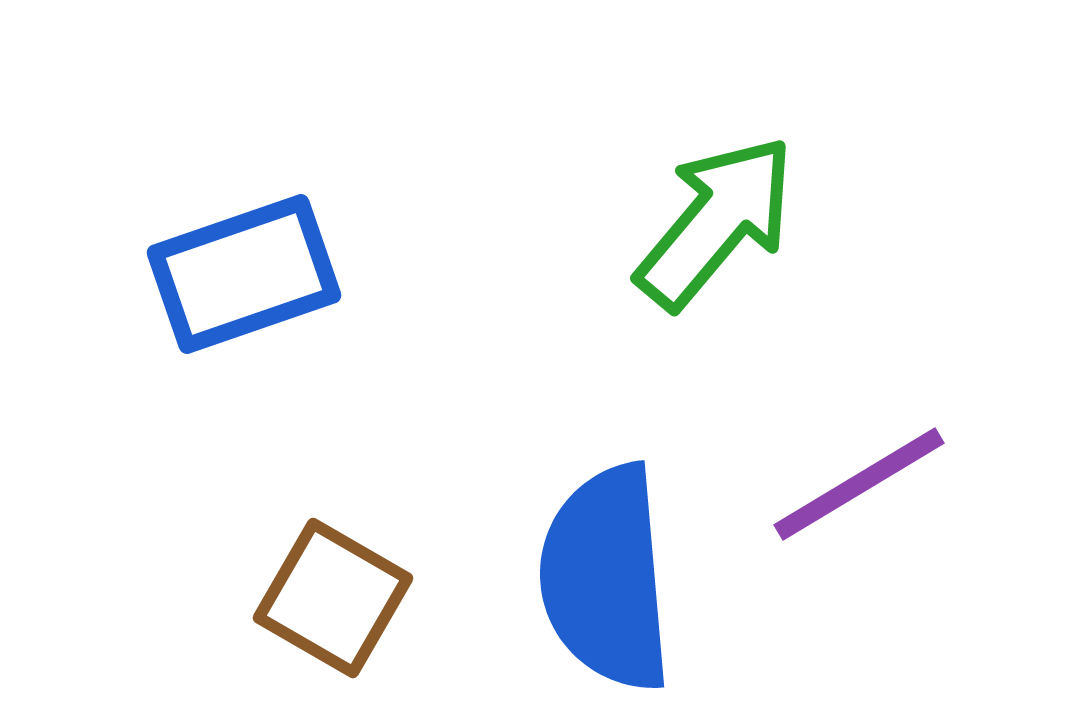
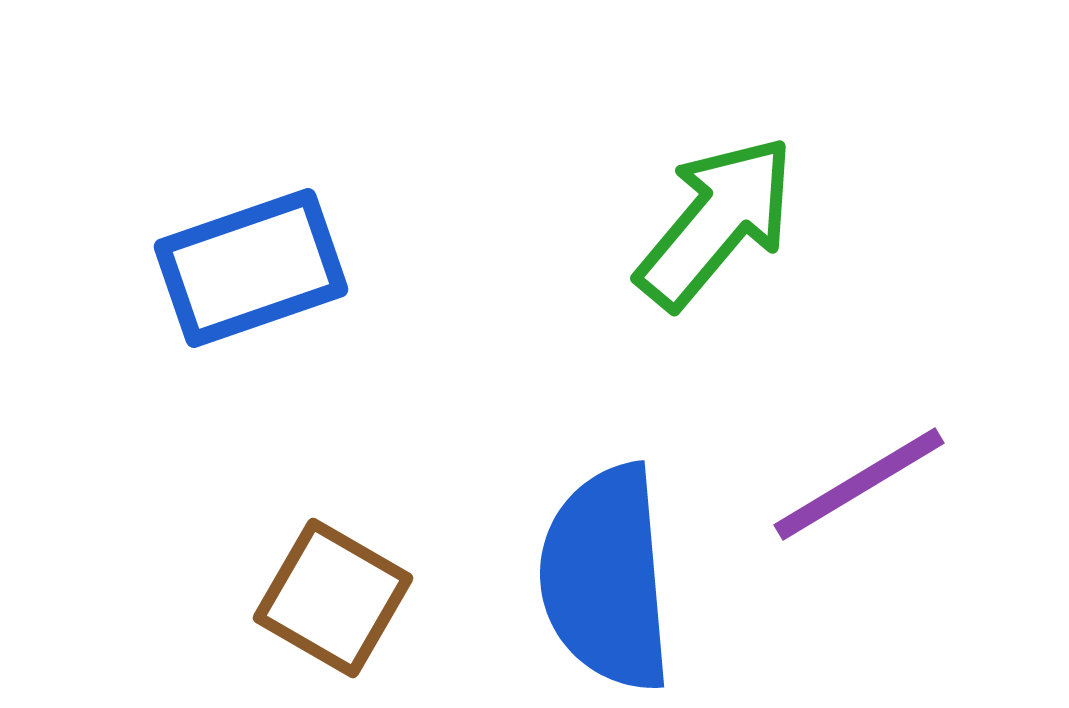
blue rectangle: moved 7 px right, 6 px up
